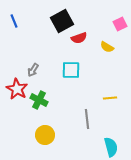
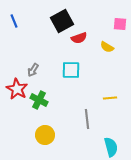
pink square: rotated 32 degrees clockwise
